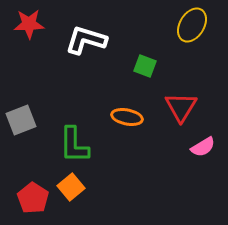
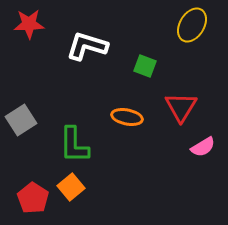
white L-shape: moved 1 px right, 6 px down
gray square: rotated 12 degrees counterclockwise
